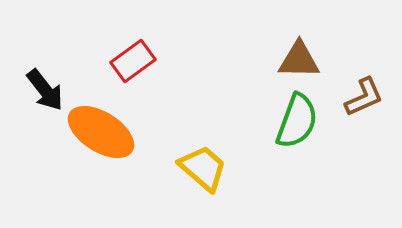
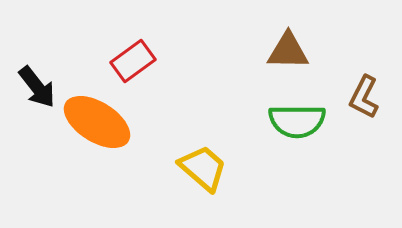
brown triangle: moved 11 px left, 9 px up
black arrow: moved 8 px left, 3 px up
brown L-shape: rotated 141 degrees clockwise
green semicircle: rotated 70 degrees clockwise
orange ellipse: moved 4 px left, 10 px up
